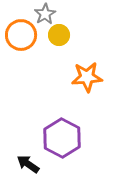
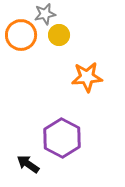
gray star: rotated 20 degrees clockwise
